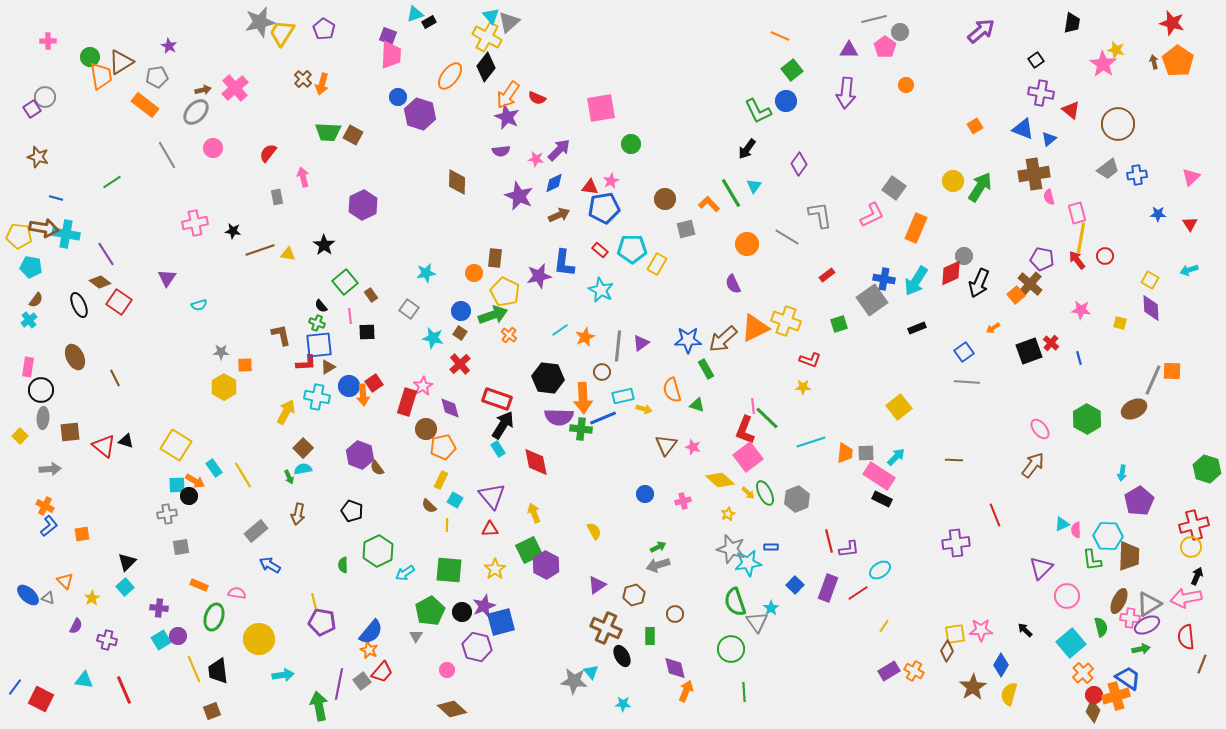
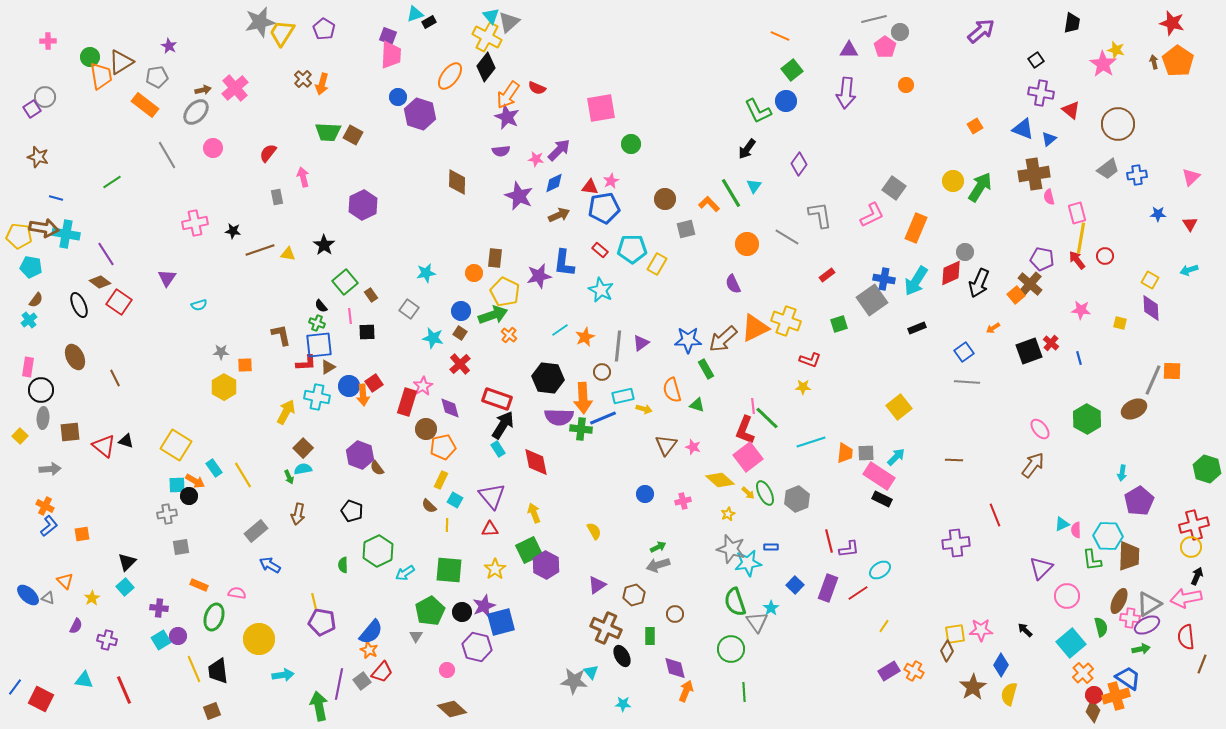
red semicircle at (537, 98): moved 10 px up
gray circle at (964, 256): moved 1 px right, 4 px up
